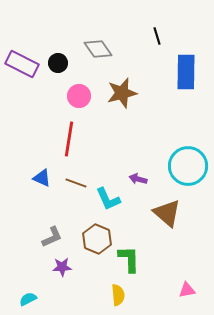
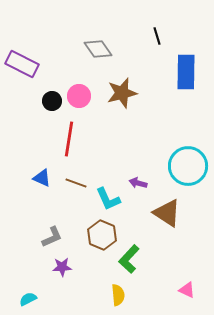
black circle: moved 6 px left, 38 px down
purple arrow: moved 4 px down
brown triangle: rotated 8 degrees counterclockwise
brown hexagon: moved 5 px right, 4 px up
green L-shape: rotated 136 degrees counterclockwise
pink triangle: rotated 36 degrees clockwise
